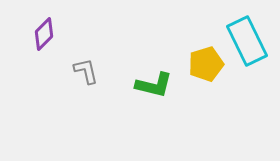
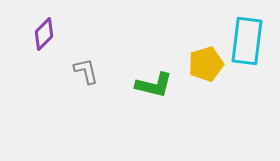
cyan rectangle: rotated 33 degrees clockwise
